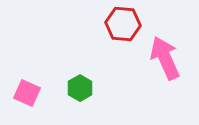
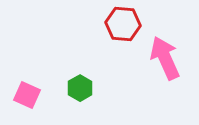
pink square: moved 2 px down
